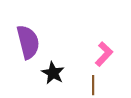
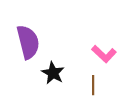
pink L-shape: rotated 90 degrees clockwise
